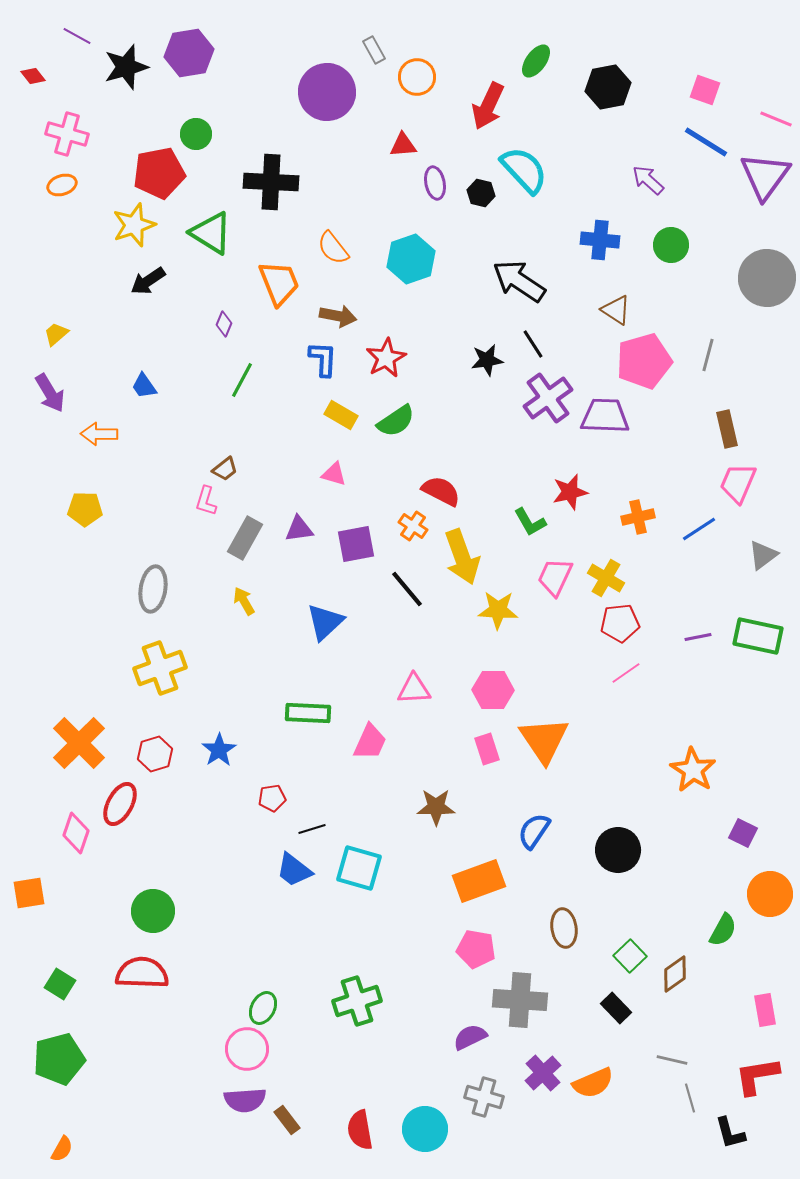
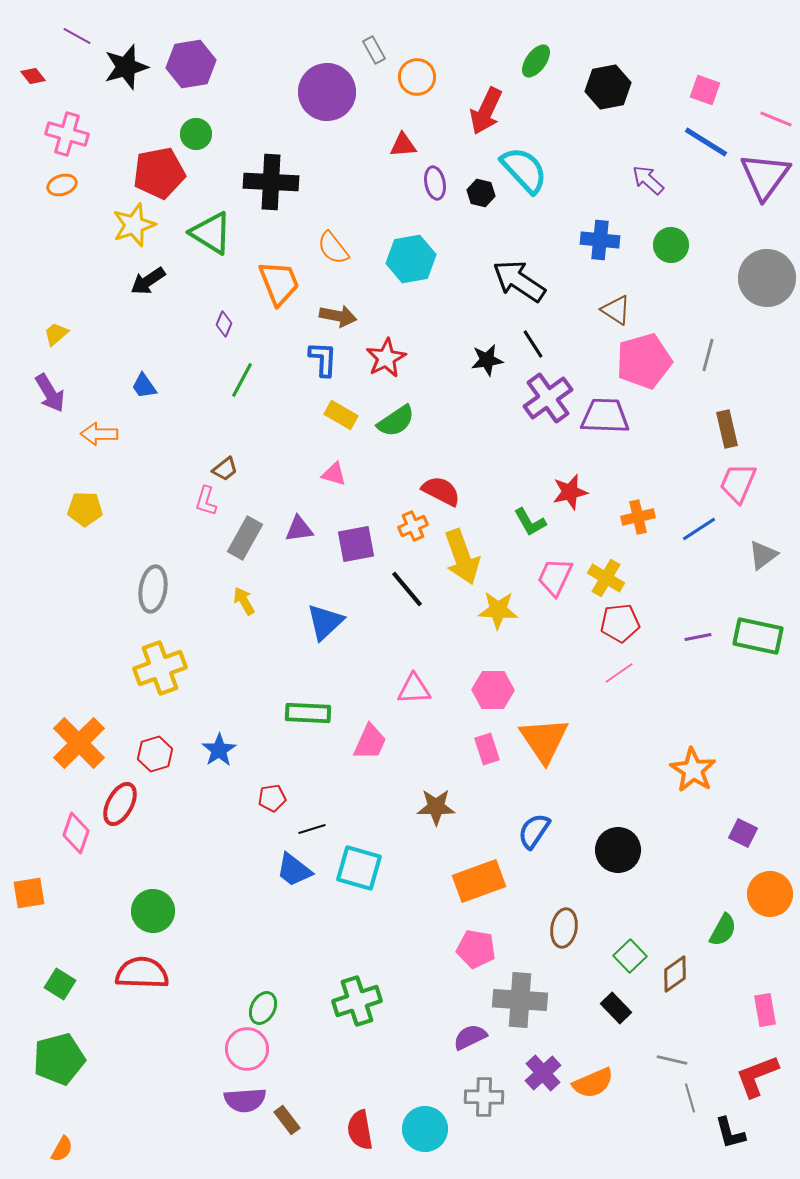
purple hexagon at (189, 53): moved 2 px right, 11 px down
red arrow at (488, 106): moved 2 px left, 5 px down
cyan hexagon at (411, 259): rotated 9 degrees clockwise
orange cross at (413, 526): rotated 32 degrees clockwise
pink line at (626, 673): moved 7 px left
brown ellipse at (564, 928): rotated 18 degrees clockwise
red L-shape at (757, 1076): rotated 12 degrees counterclockwise
gray cross at (484, 1097): rotated 15 degrees counterclockwise
